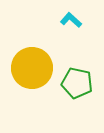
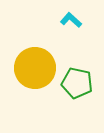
yellow circle: moved 3 px right
